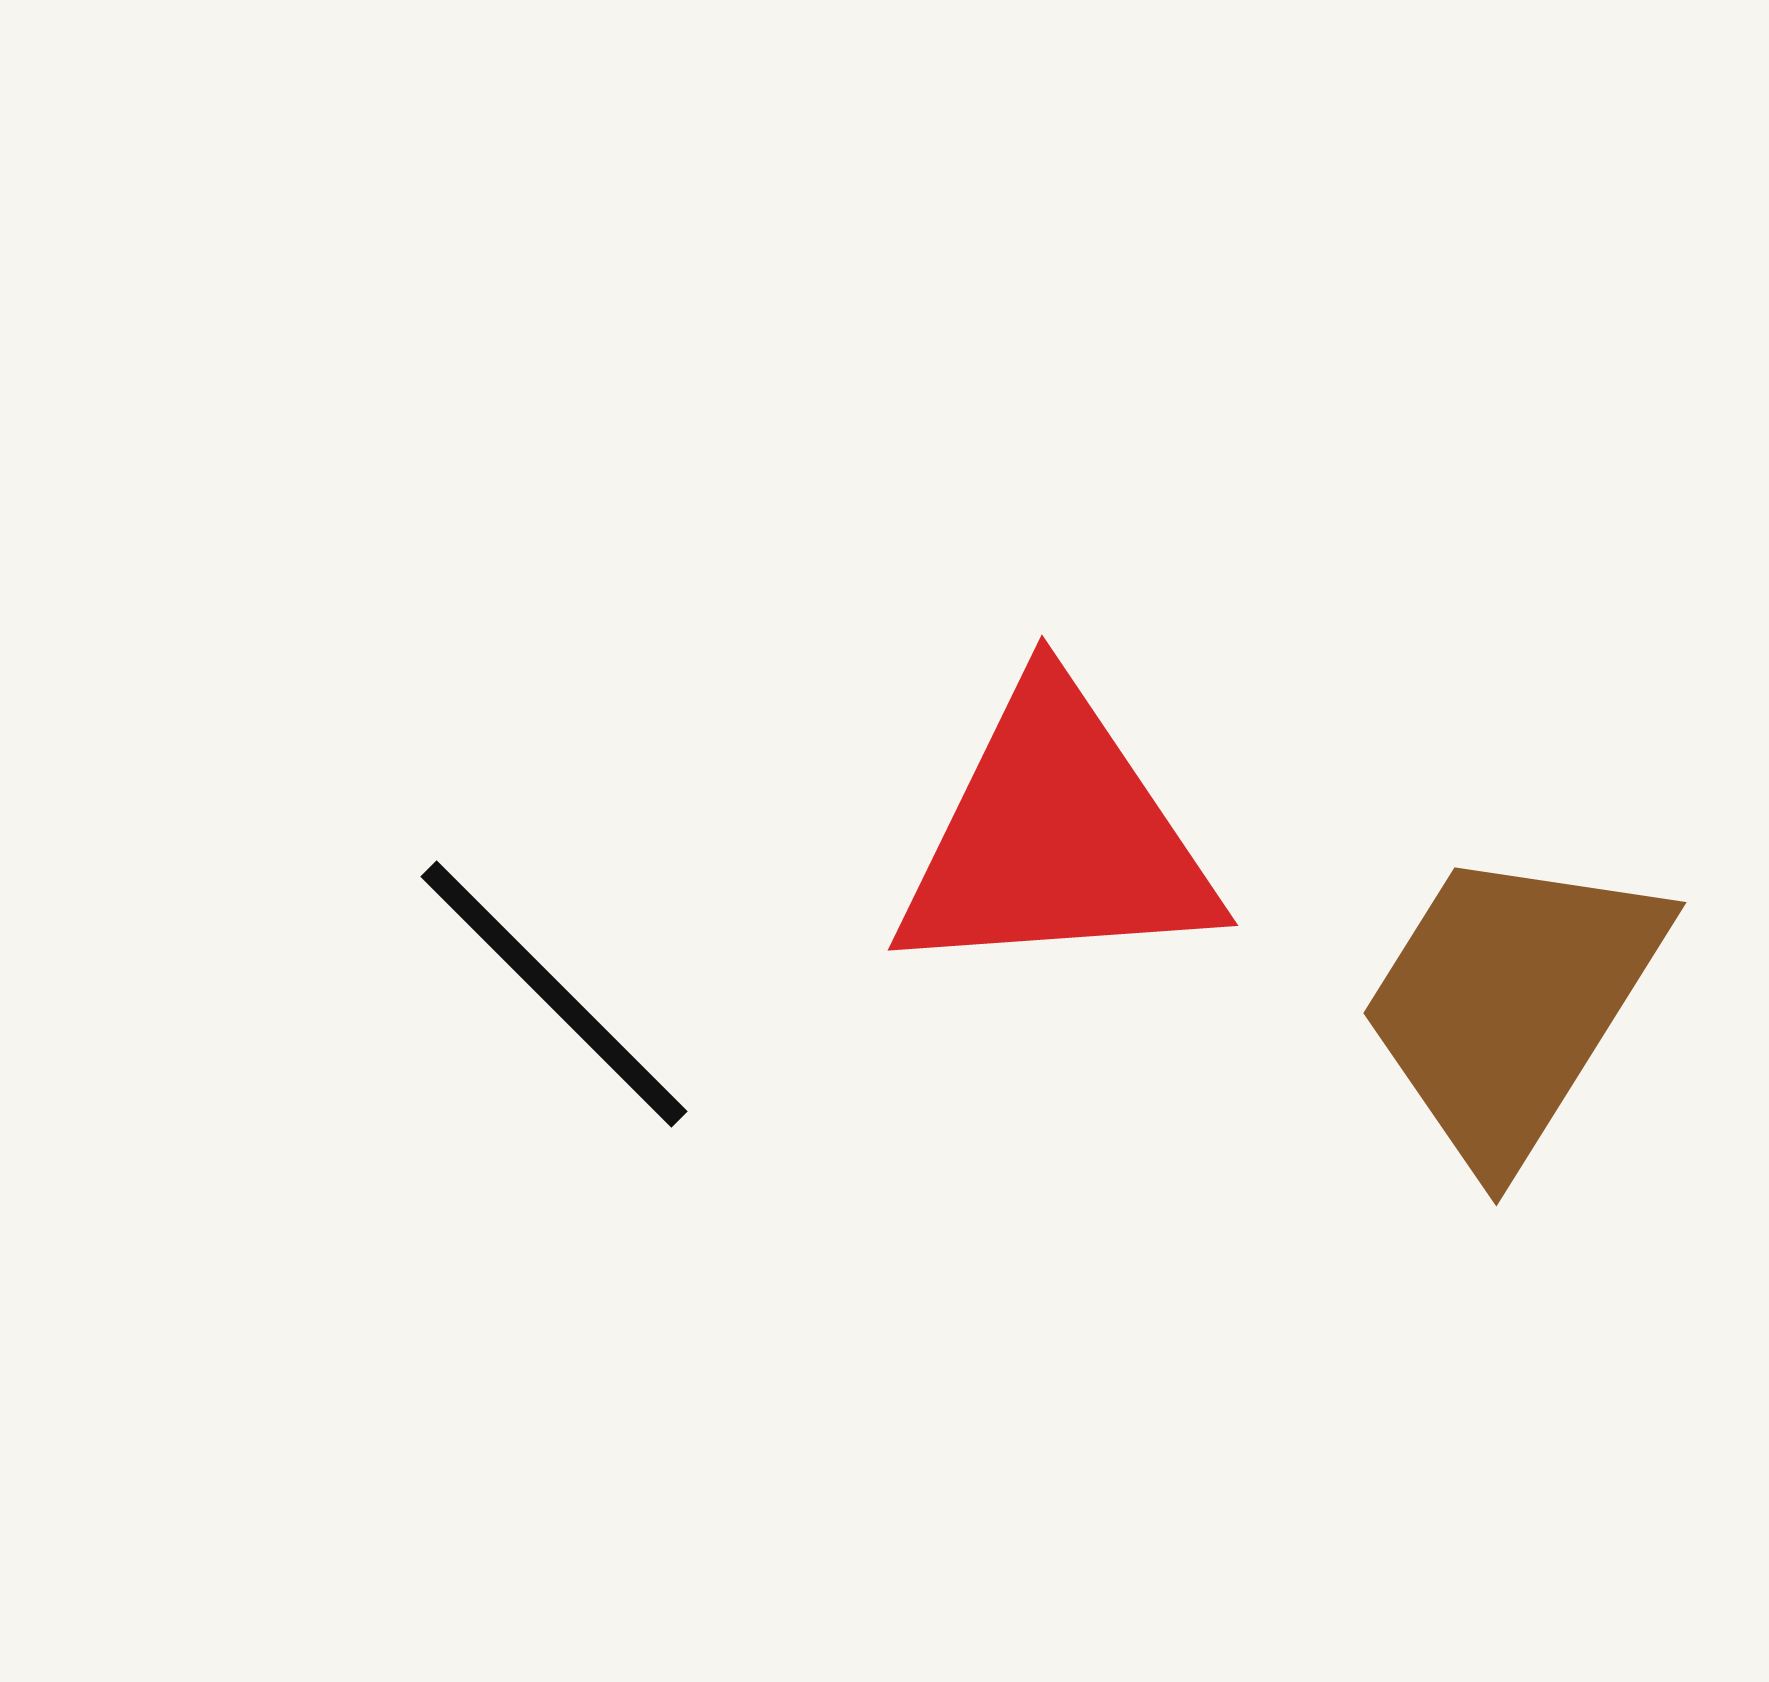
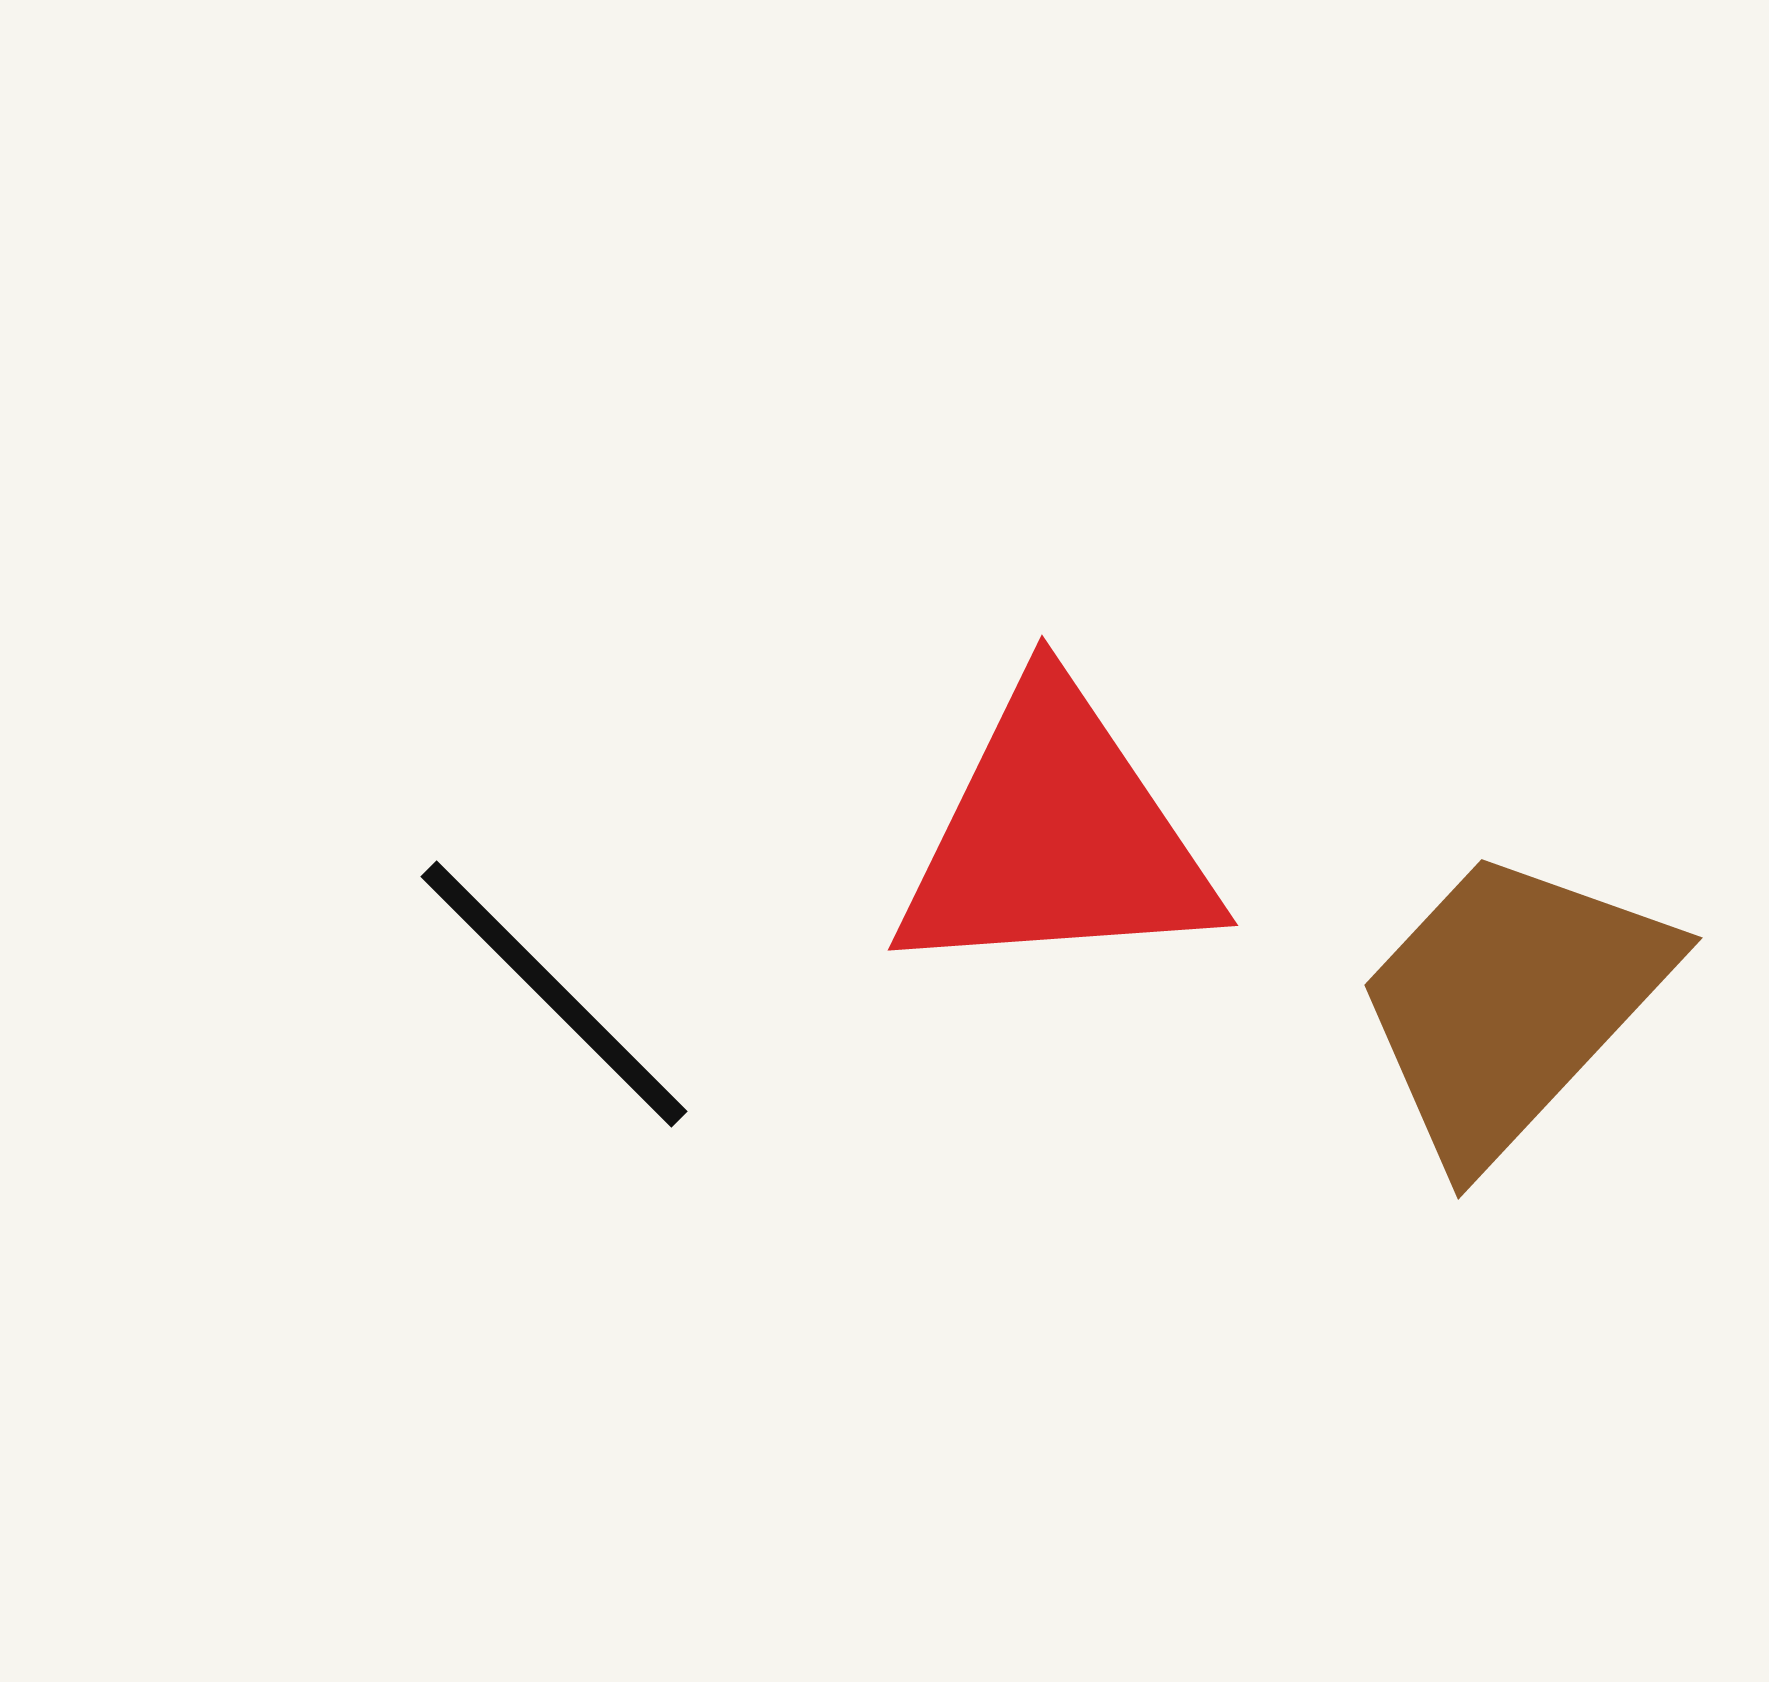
brown trapezoid: rotated 11 degrees clockwise
